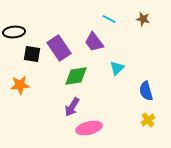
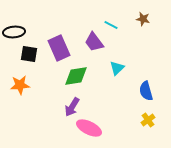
cyan line: moved 2 px right, 6 px down
purple rectangle: rotated 10 degrees clockwise
black square: moved 3 px left
pink ellipse: rotated 40 degrees clockwise
